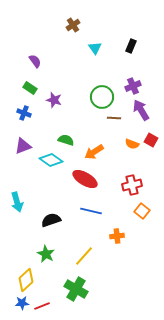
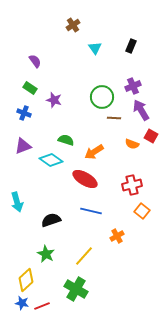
red square: moved 4 px up
orange cross: rotated 24 degrees counterclockwise
blue star: rotated 16 degrees clockwise
